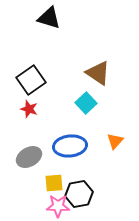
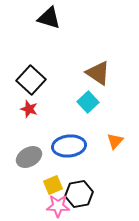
black square: rotated 12 degrees counterclockwise
cyan square: moved 2 px right, 1 px up
blue ellipse: moved 1 px left
yellow square: moved 1 px left, 2 px down; rotated 18 degrees counterclockwise
